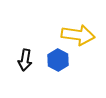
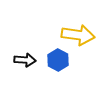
black arrow: rotated 95 degrees counterclockwise
